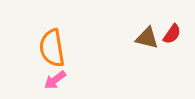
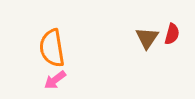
red semicircle: rotated 20 degrees counterclockwise
brown triangle: rotated 50 degrees clockwise
